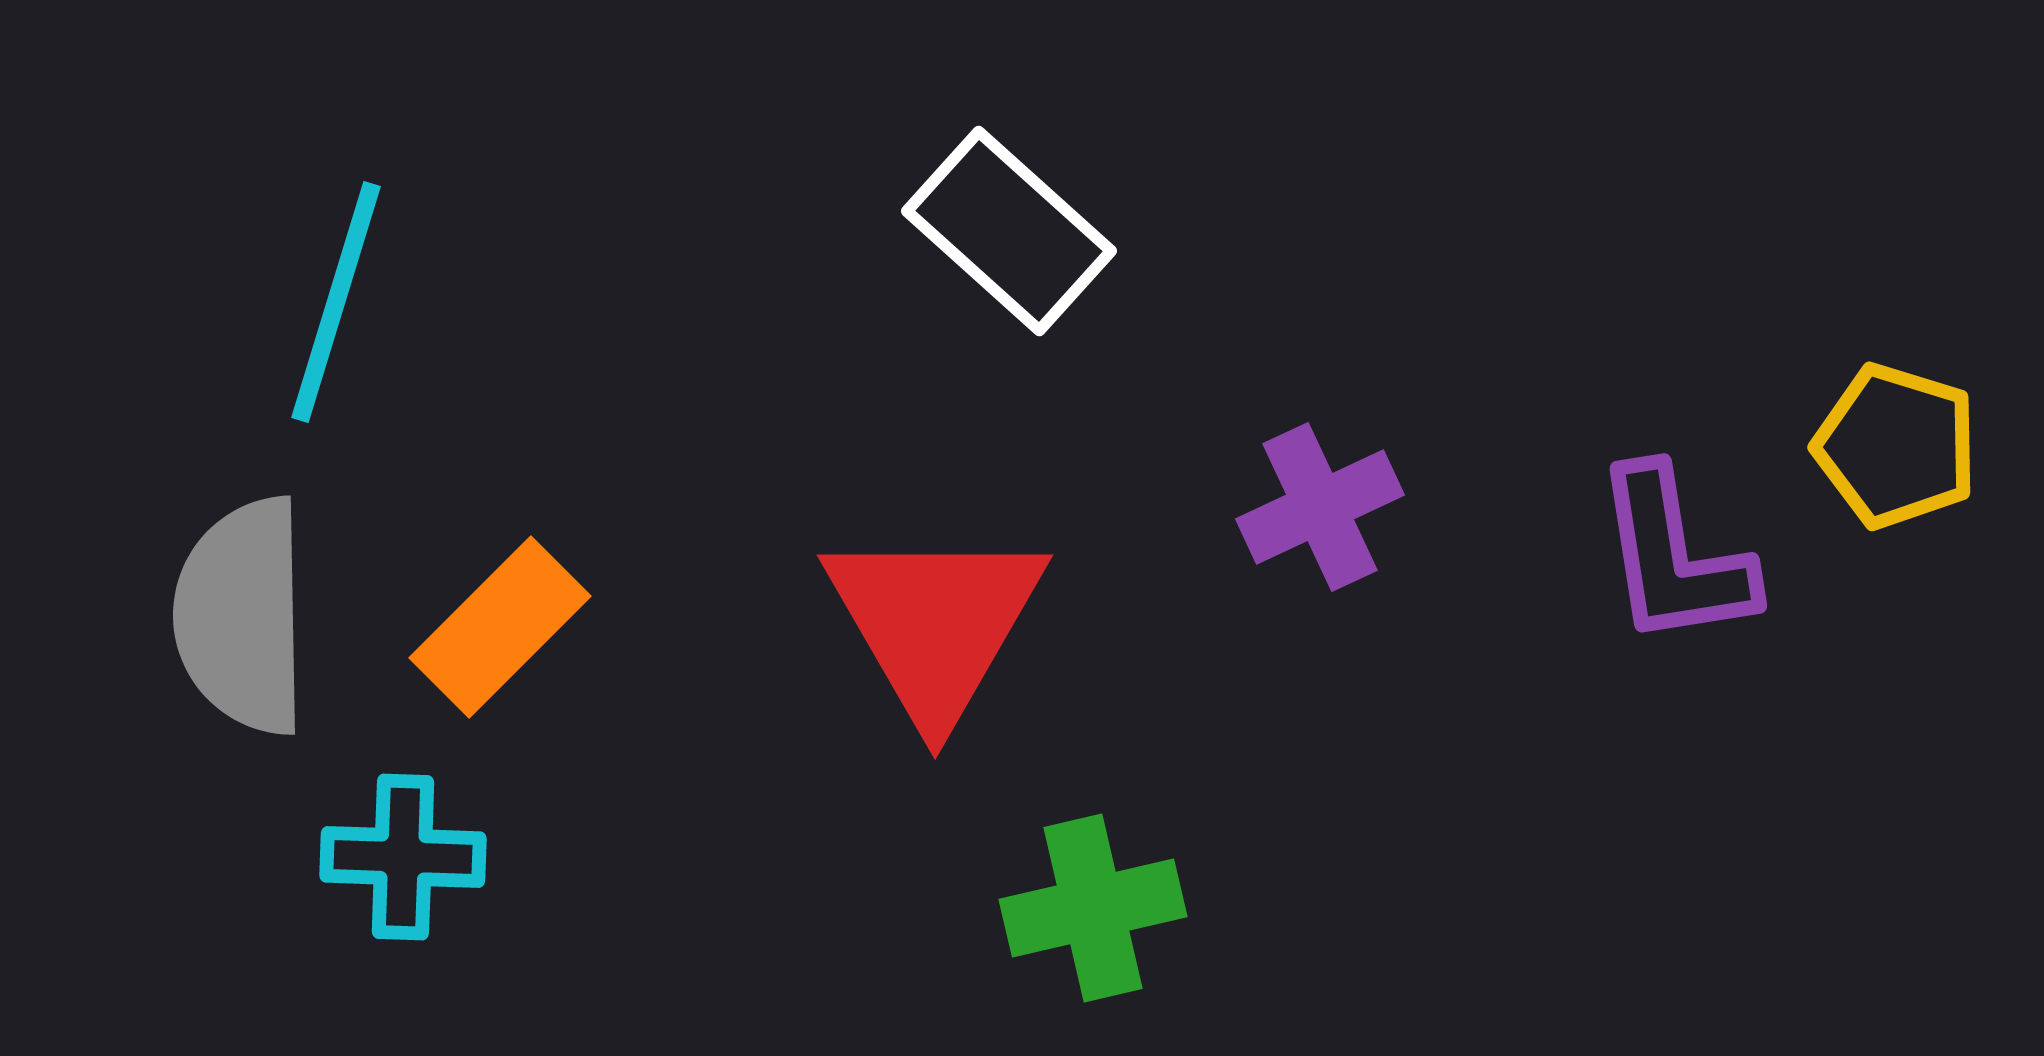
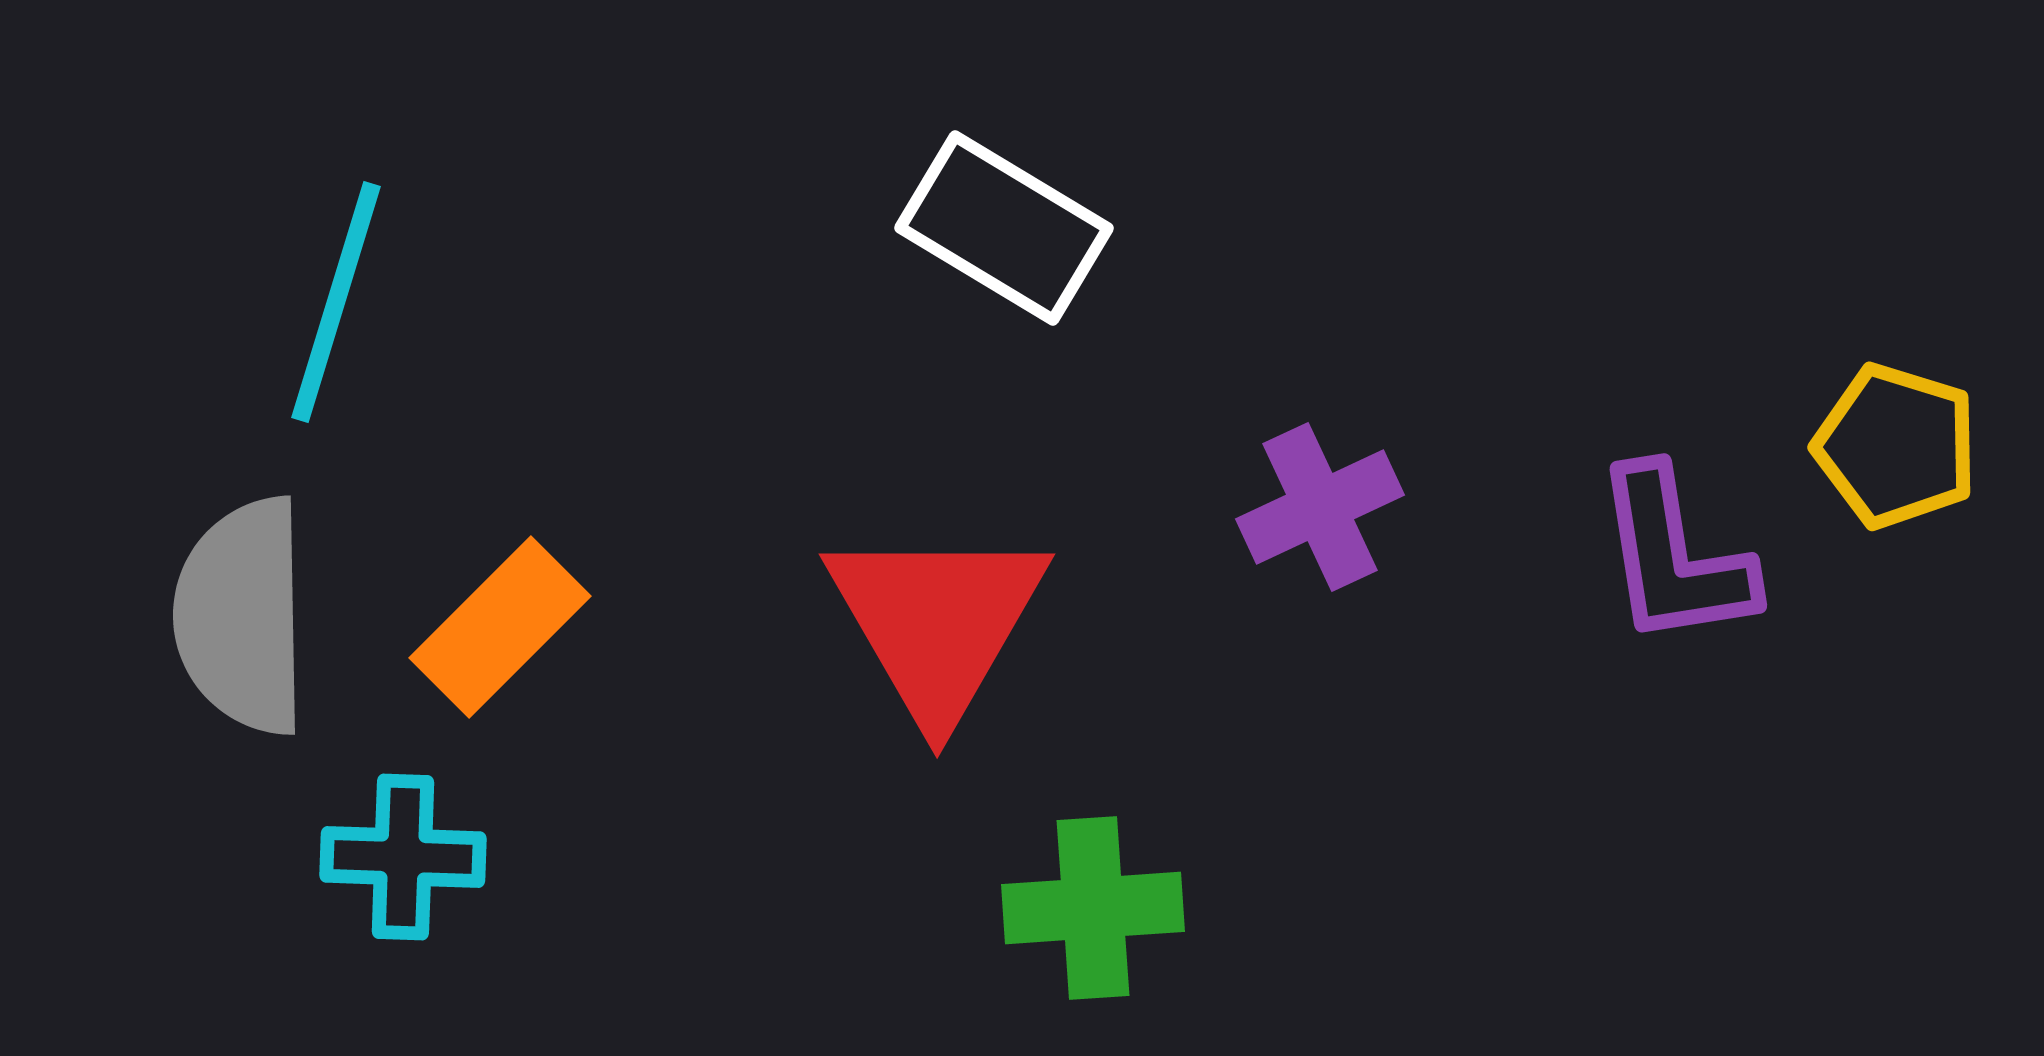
white rectangle: moved 5 px left, 3 px up; rotated 11 degrees counterclockwise
red triangle: moved 2 px right, 1 px up
green cross: rotated 9 degrees clockwise
